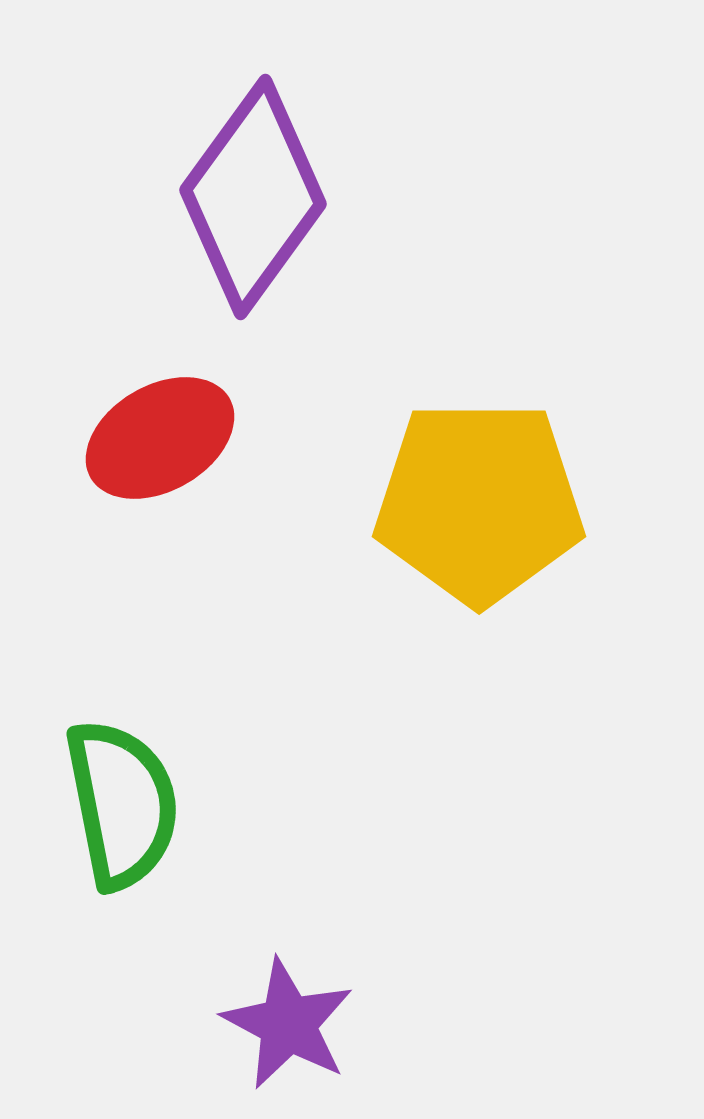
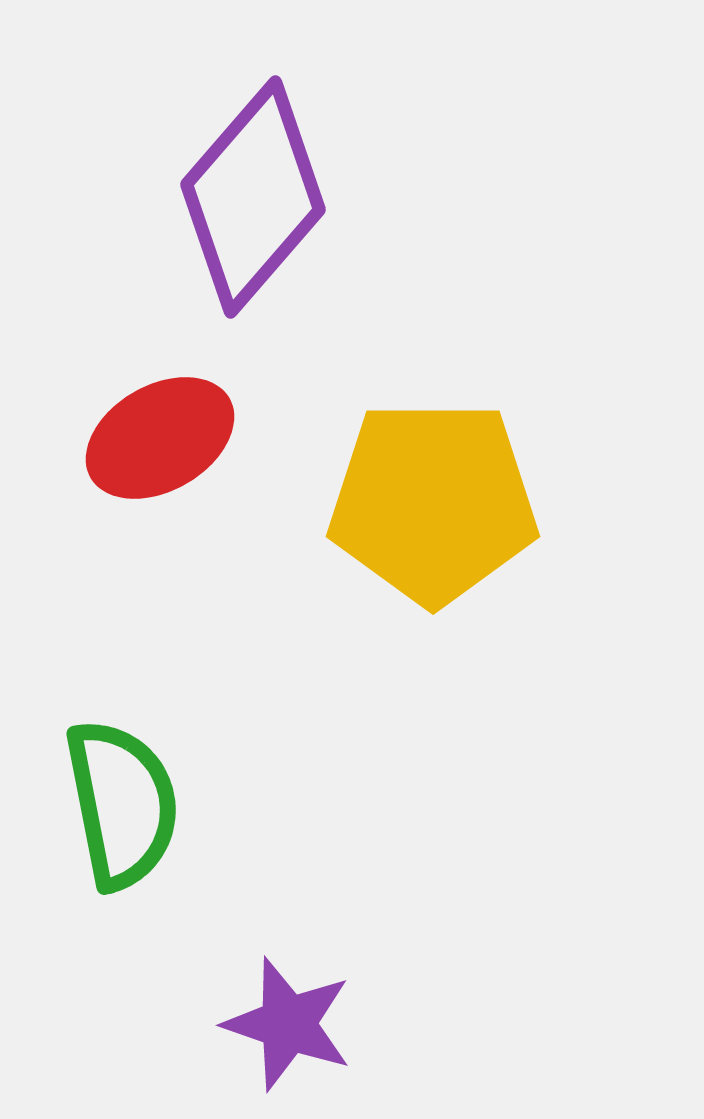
purple diamond: rotated 5 degrees clockwise
yellow pentagon: moved 46 px left
purple star: rotated 9 degrees counterclockwise
